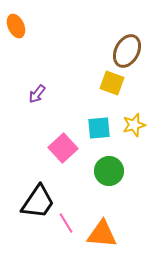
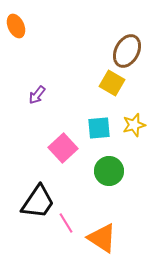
yellow square: rotated 10 degrees clockwise
purple arrow: moved 1 px down
orange triangle: moved 4 px down; rotated 28 degrees clockwise
